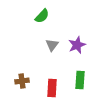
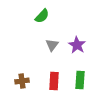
purple star: rotated 18 degrees counterclockwise
red rectangle: moved 2 px right, 7 px up
